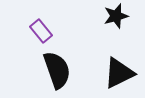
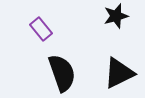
purple rectangle: moved 2 px up
black semicircle: moved 5 px right, 3 px down
